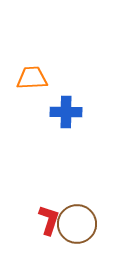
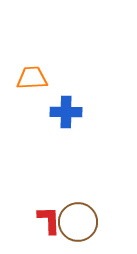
red L-shape: rotated 20 degrees counterclockwise
brown circle: moved 1 px right, 2 px up
